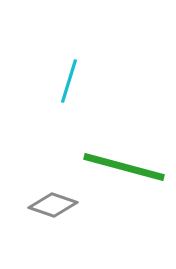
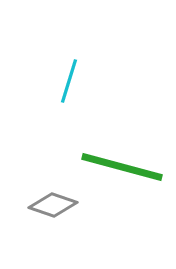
green line: moved 2 px left
